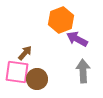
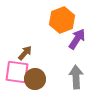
orange hexagon: moved 1 px right
purple arrow: rotated 95 degrees clockwise
gray arrow: moved 7 px left, 6 px down
brown circle: moved 2 px left
